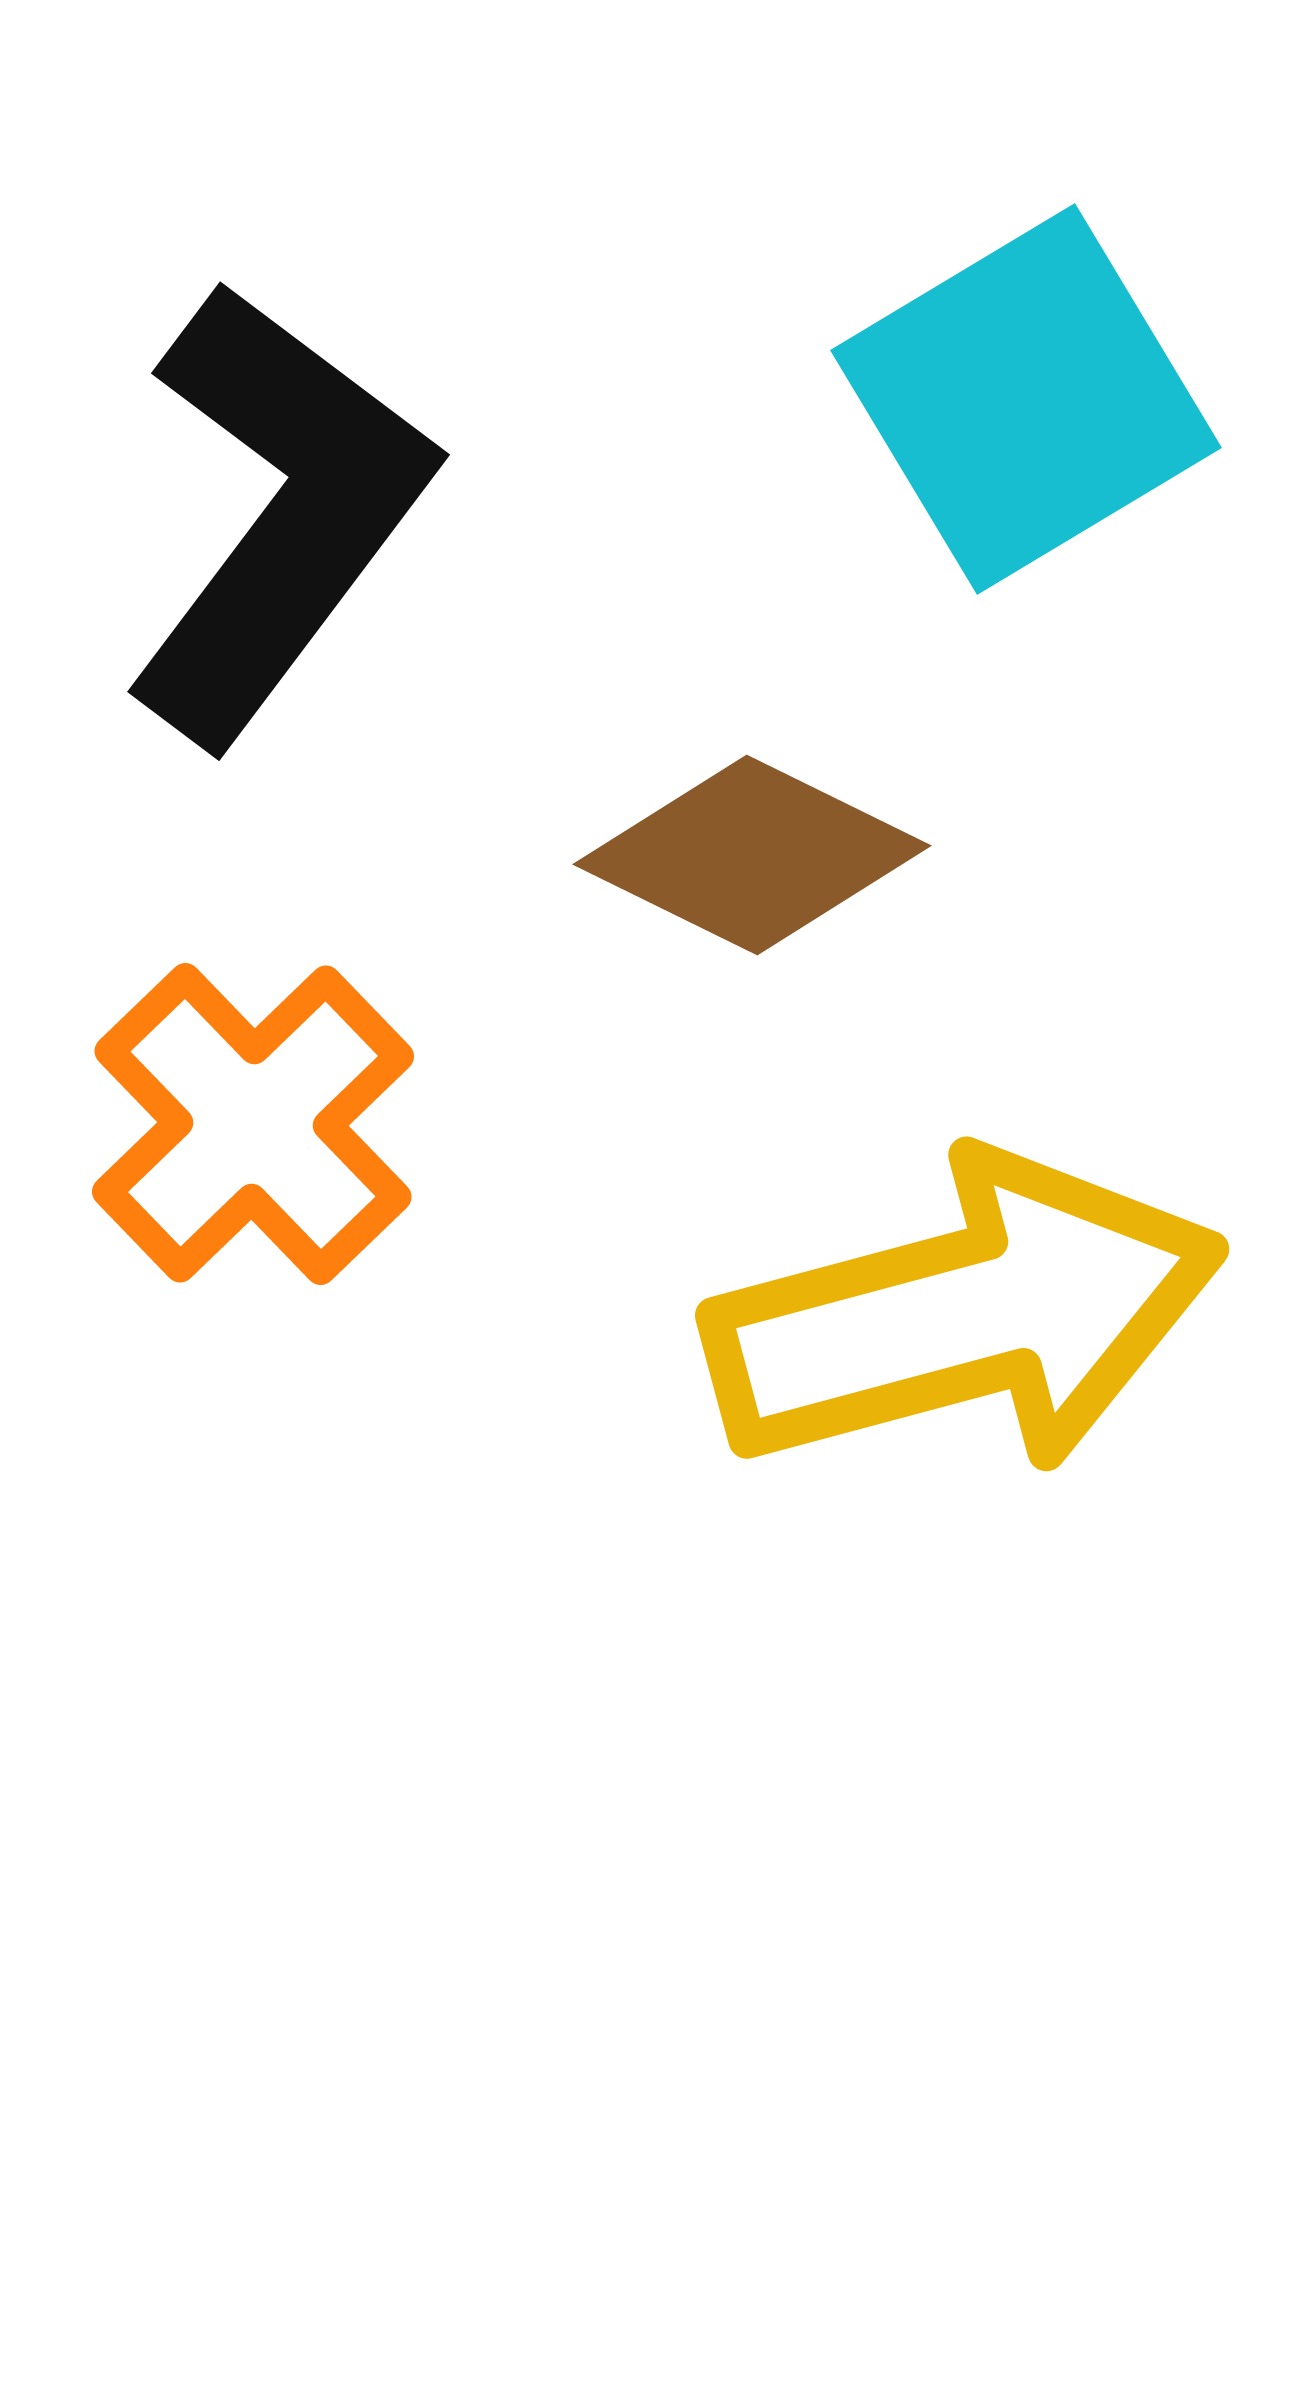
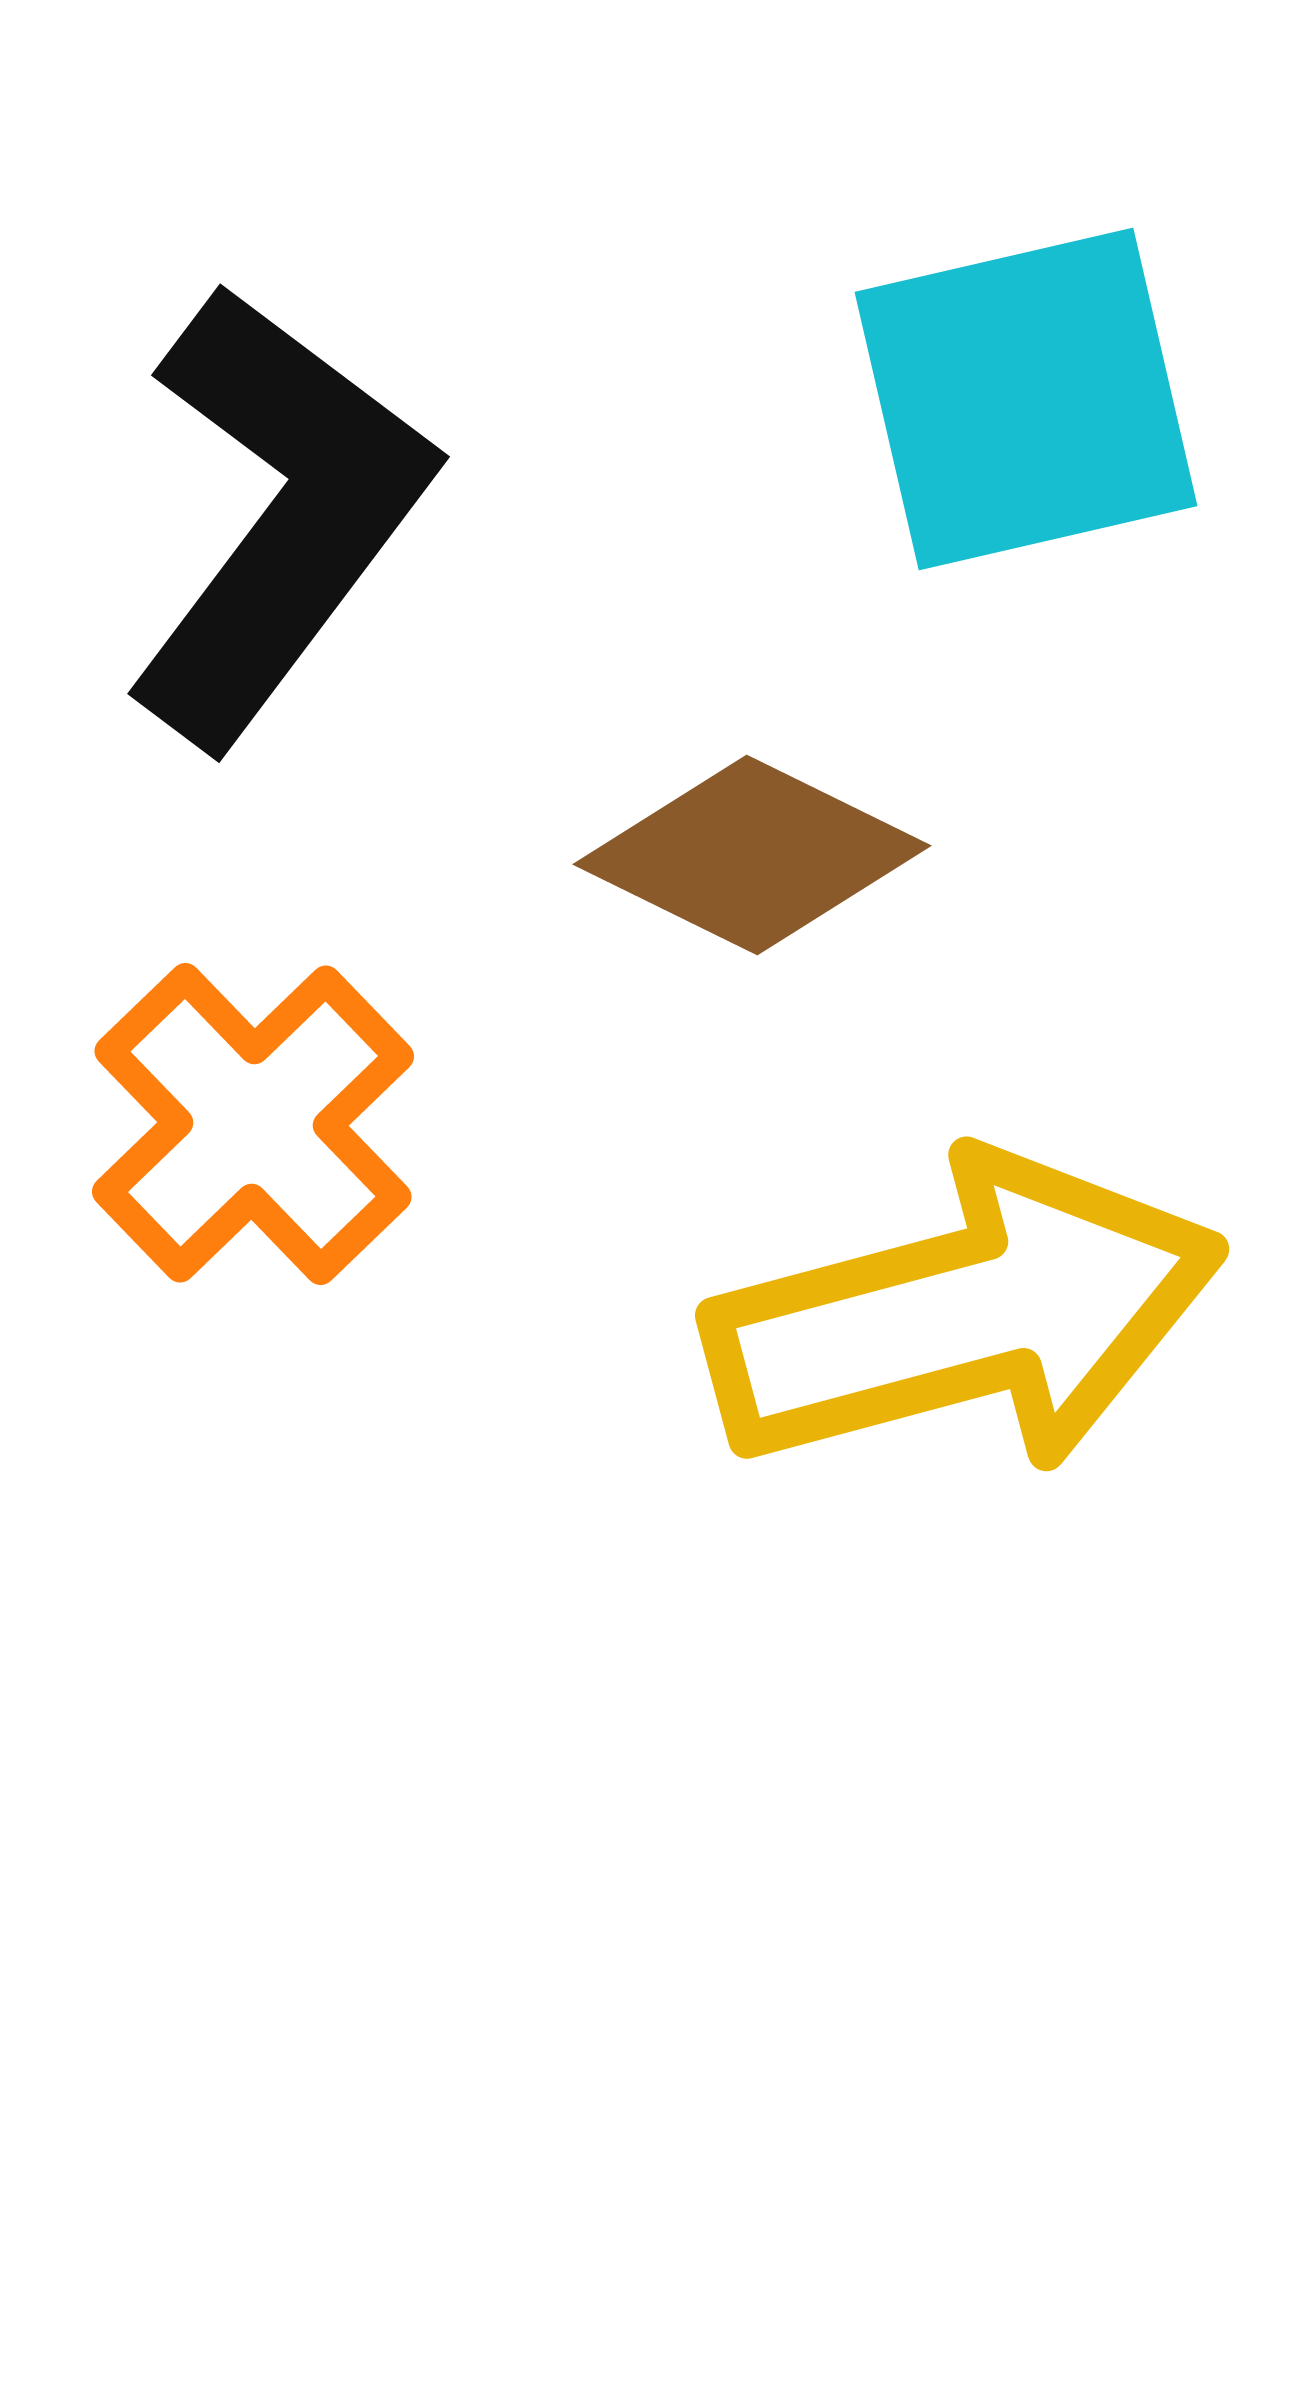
cyan square: rotated 18 degrees clockwise
black L-shape: moved 2 px down
